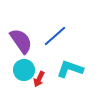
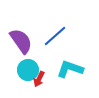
cyan circle: moved 4 px right
